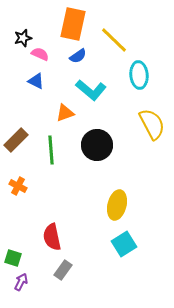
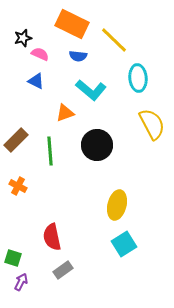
orange rectangle: moved 1 px left; rotated 76 degrees counterclockwise
blue semicircle: rotated 42 degrees clockwise
cyan ellipse: moved 1 px left, 3 px down
green line: moved 1 px left, 1 px down
gray rectangle: rotated 18 degrees clockwise
